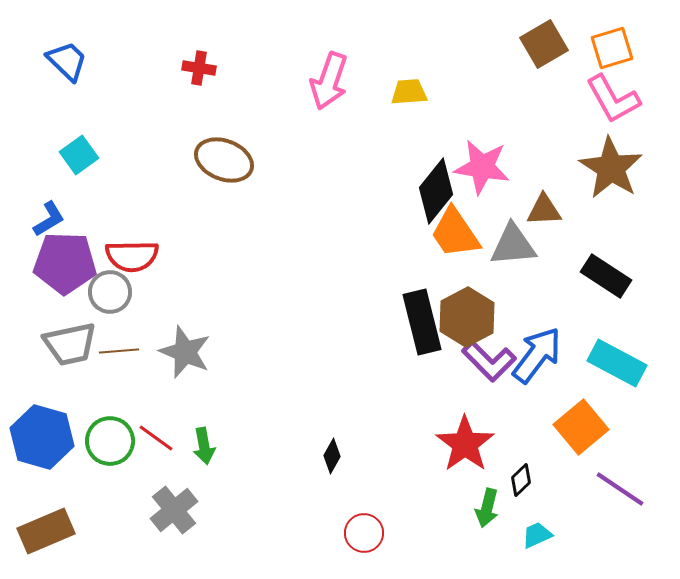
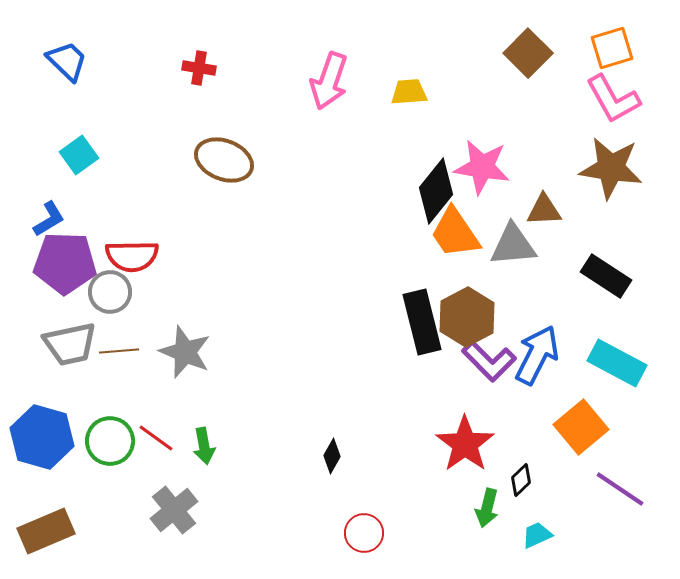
brown square at (544, 44): moved 16 px left, 9 px down; rotated 15 degrees counterclockwise
brown star at (611, 168): rotated 24 degrees counterclockwise
blue arrow at (537, 355): rotated 10 degrees counterclockwise
